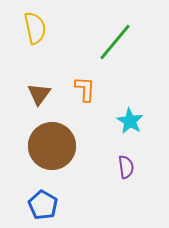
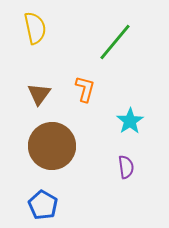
orange L-shape: rotated 12 degrees clockwise
cyan star: rotated 8 degrees clockwise
